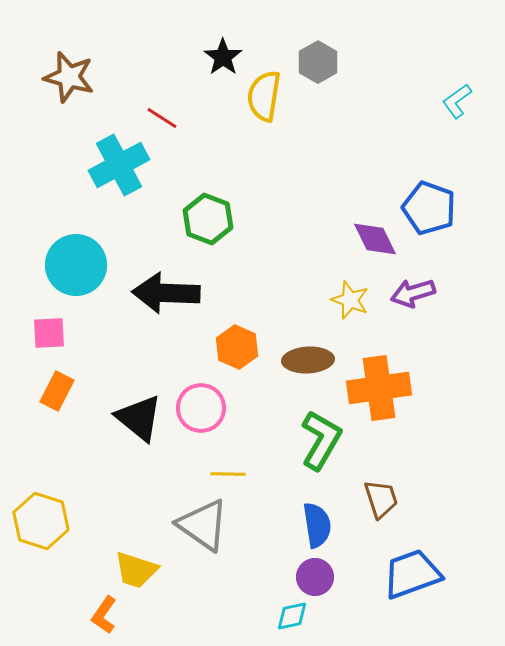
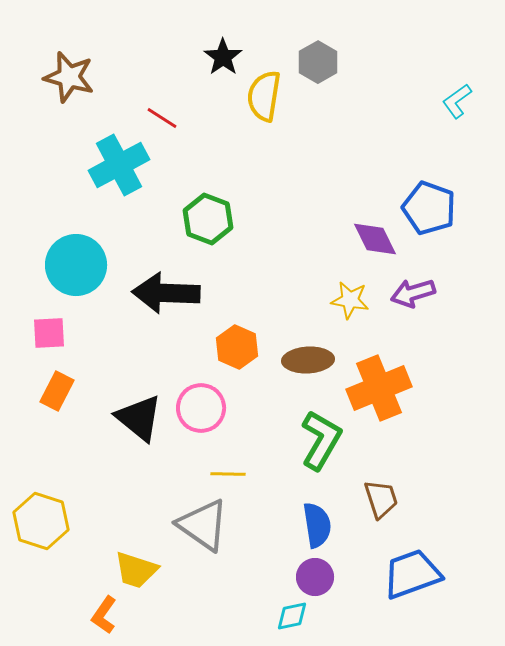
yellow star: rotated 12 degrees counterclockwise
orange cross: rotated 14 degrees counterclockwise
